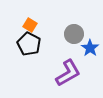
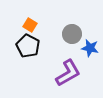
gray circle: moved 2 px left
black pentagon: moved 1 px left, 2 px down
blue star: rotated 24 degrees counterclockwise
